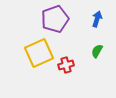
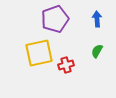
blue arrow: rotated 21 degrees counterclockwise
yellow square: rotated 12 degrees clockwise
